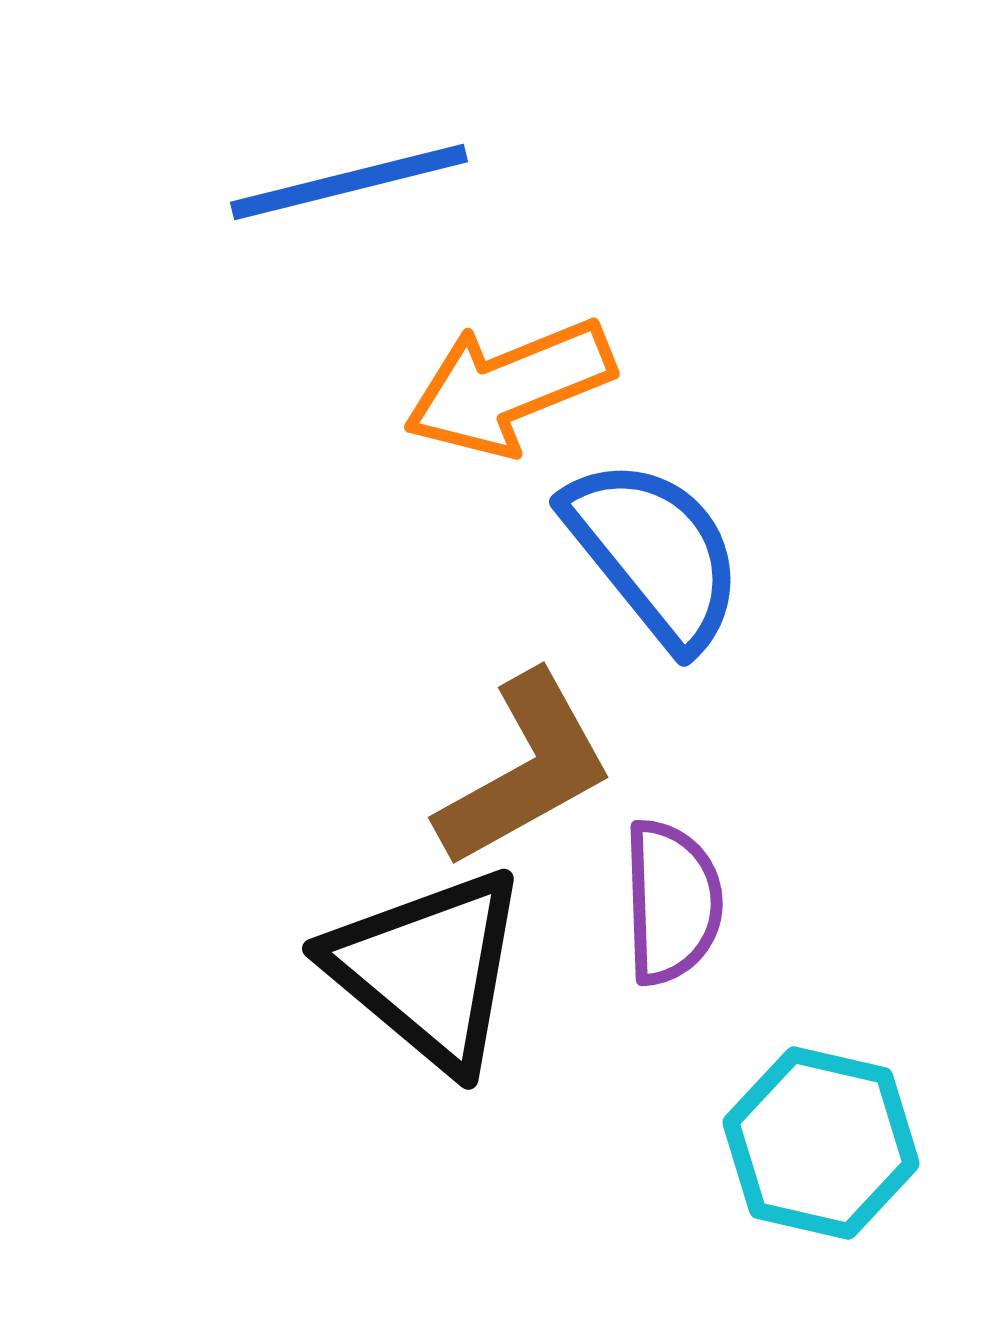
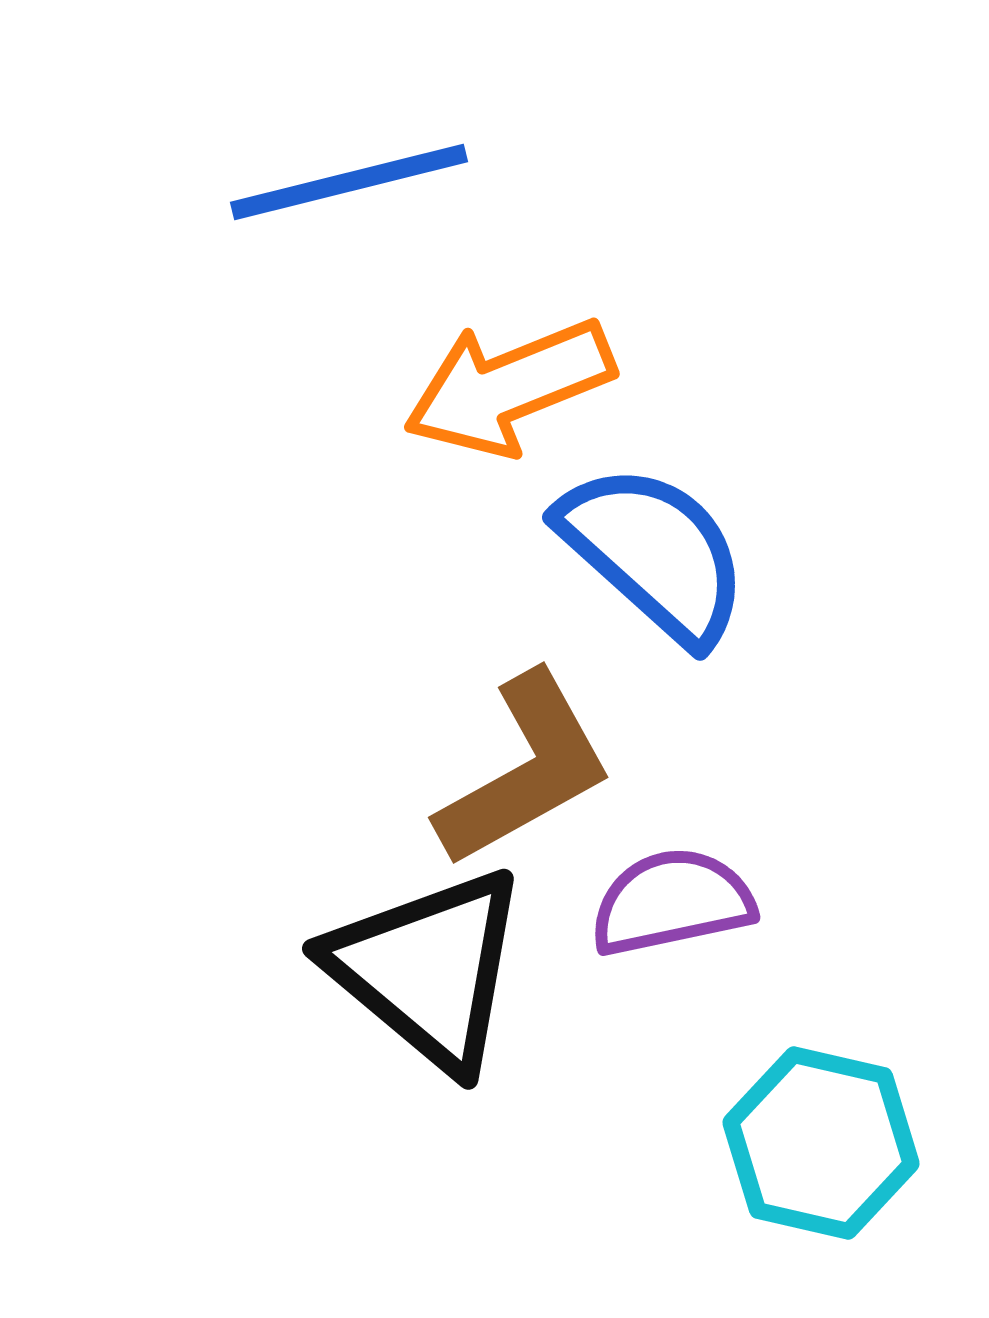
blue semicircle: rotated 9 degrees counterclockwise
purple semicircle: rotated 100 degrees counterclockwise
